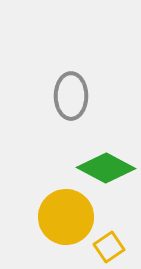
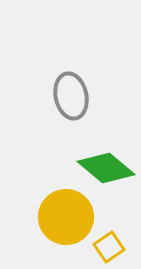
gray ellipse: rotated 12 degrees counterclockwise
green diamond: rotated 12 degrees clockwise
